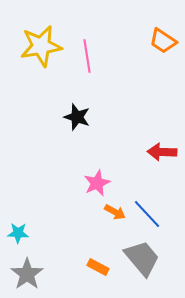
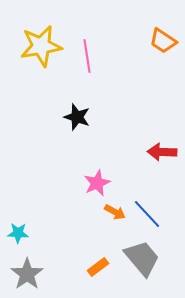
orange rectangle: rotated 65 degrees counterclockwise
